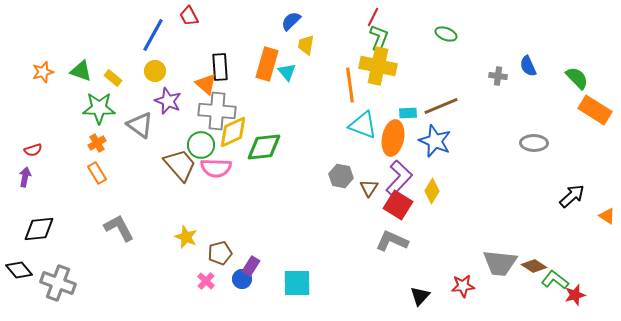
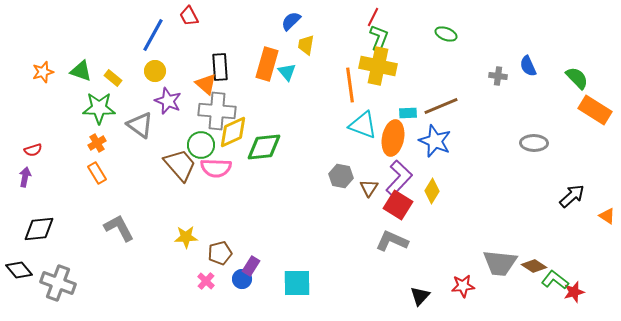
yellow star at (186, 237): rotated 25 degrees counterclockwise
red star at (575, 295): moved 1 px left, 3 px up
